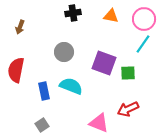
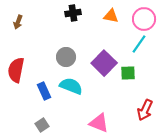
brown arrow: moved 2 px left, 5 px up
cyan line: moved 4 px left
gray circle: moved 2 px right, 5 px down
purple square: rotated 25 degrees clockwise
blue rectangle: rotated 12 degrees counterclockwise
red arrow: moved 17 px right, 1 px down; rotated 40 degrees counterclockwise
